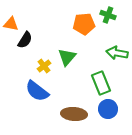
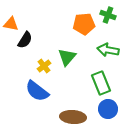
green arrow: moved 9 px left, 3 px up
brown ellipse: moved 1 px left, 3 px down
